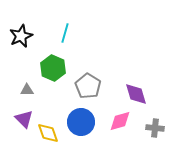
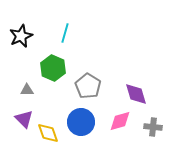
gray cross: moved 2 px left, 1 px up
